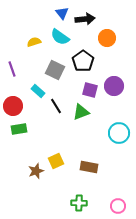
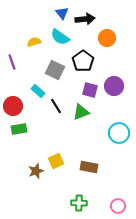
purple line: moved 7 px up
